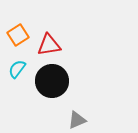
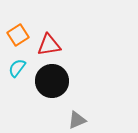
cyan semicircle: moved 1 px up
